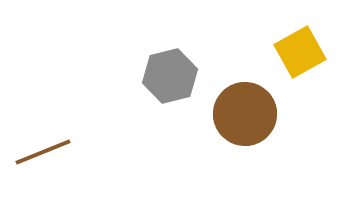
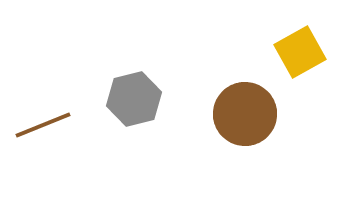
gray hexagon: moved 36 px left, 23 px down
brown line: moved 27 px up
